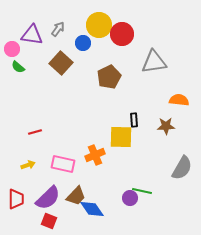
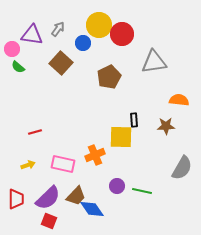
purple circle: moved 13 px left, 12 px up
